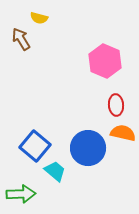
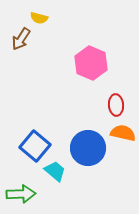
brown arrow: rotated 115 degrees counterclockwise
pink hexagon: moved 14 px left, 2 px down
